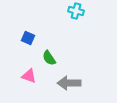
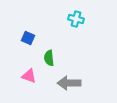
cyan cross: moved 8 px down
green semicircle: rotated 28 degrees clockwise
